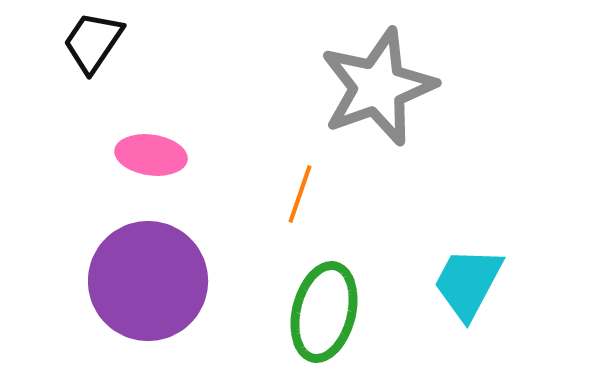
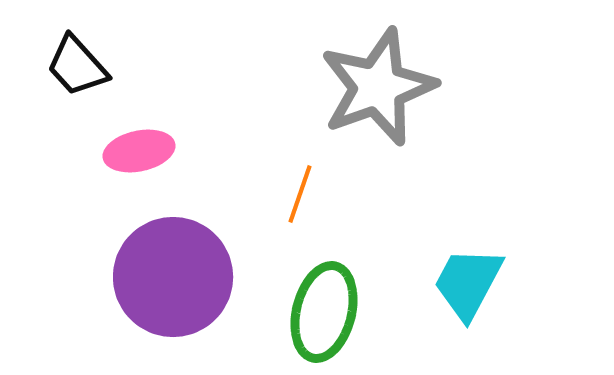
black trapezoid: moved 16 px left, 24 px down; rotated 76 degrees counterclockwise
pink ellipse: moved 12 px left, 4 px up; rotated 20 degrees counterclockwise
purple circle: moved 25 px right, 4 px up
